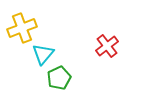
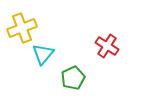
red cross: rotated 20 degrees counterclockwise
green pentagon: moved 14 px right
